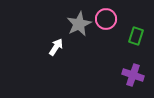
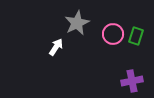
pink circle: moved 7 px right, 15 px down
gray star: moved 2 px left, 1 px up
purple cross: moved 1 px left, 6 px down; rotated 30 degrees counterclockwise
